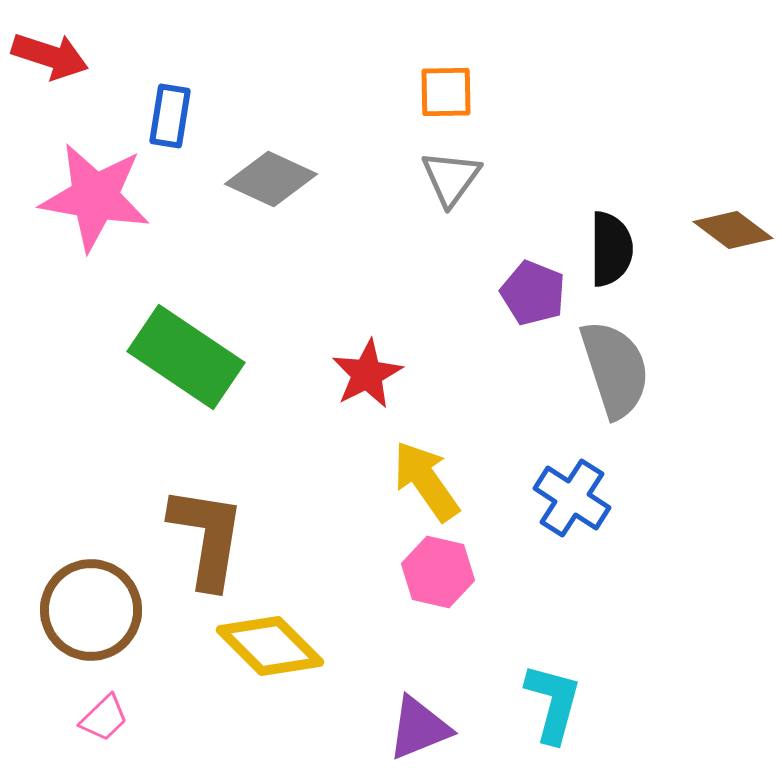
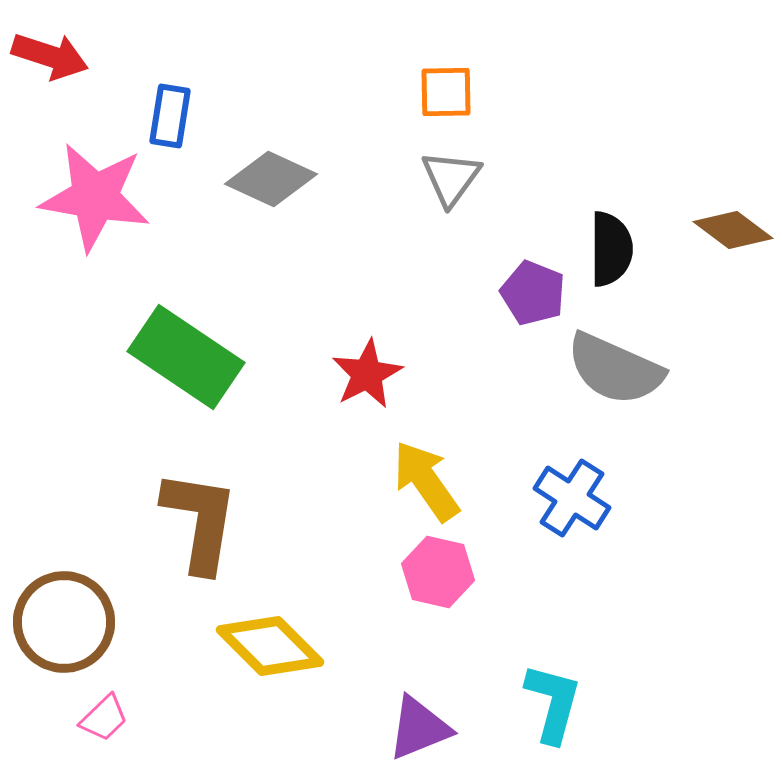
gray semicircle: rotated 132 degrees clockwise
brown L-shape: moved 7 px left, 16 px up
brown circle: moved 27 px left, 12 px down
